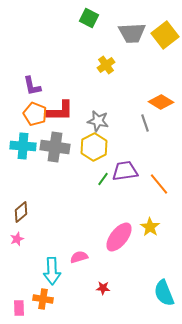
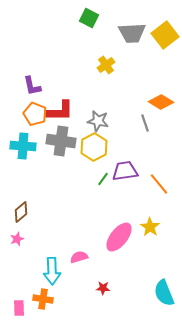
gray cross: moved 6 px right, 6 px up
